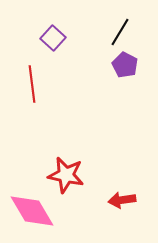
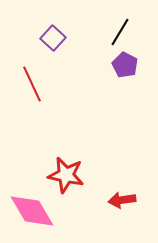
red line: rotated 18 degrees counterclockwise
